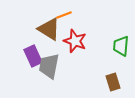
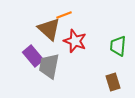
brown triangle: rotated 10 degrees clockwise
green trapezoid: moved 3 px left
purple rectangle: rotated 15 degrees counterclockwise
